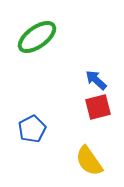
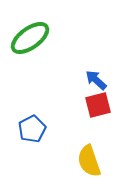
green ellipse: moved 7 px left, 1 px down
red square: moved 2 px up
yellow semicircle: rotated 16 degrees clockwise
